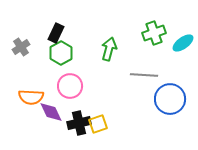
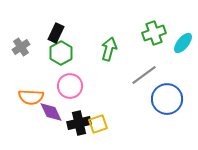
cyan ellipse: rotated 15 degrees counterclockwise
gray line: rotated 40 degrees counterclockwise
blue circle: moved 3 px left
